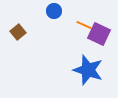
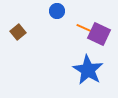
blue circle: moved 3 px right
orange line: moved 3 px down
blue star: rotated 12 degrees clockwise
